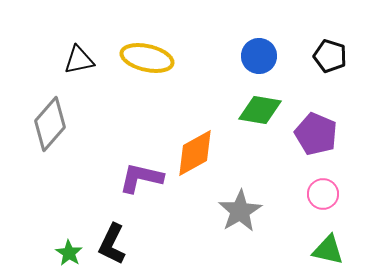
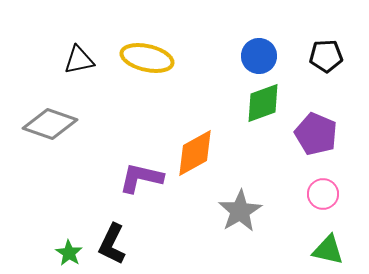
black pentagon: moved 4 px left; rotated 20 degrees counterclockwise
green diamond: moved 3 px right, 7 px up; rotated 30 degrees counterclockwise
gray diamond: rotated 68 degrees clockwise
